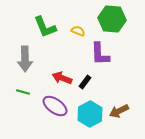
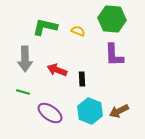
green L-shape: rotated 125 degrees clockwise
purple L-shape: moved 14 px right, 1 px down
red arrow: moved 5 px left, 8 px up
black rectangle: moved 3 px left, 3 px up; rotated 40 degrees counterclockwise
purple ellipse: moved 5 px left, 7 px down
cyan hexagon: moved 3 px up; rotated 10 degrees counterclockwise
